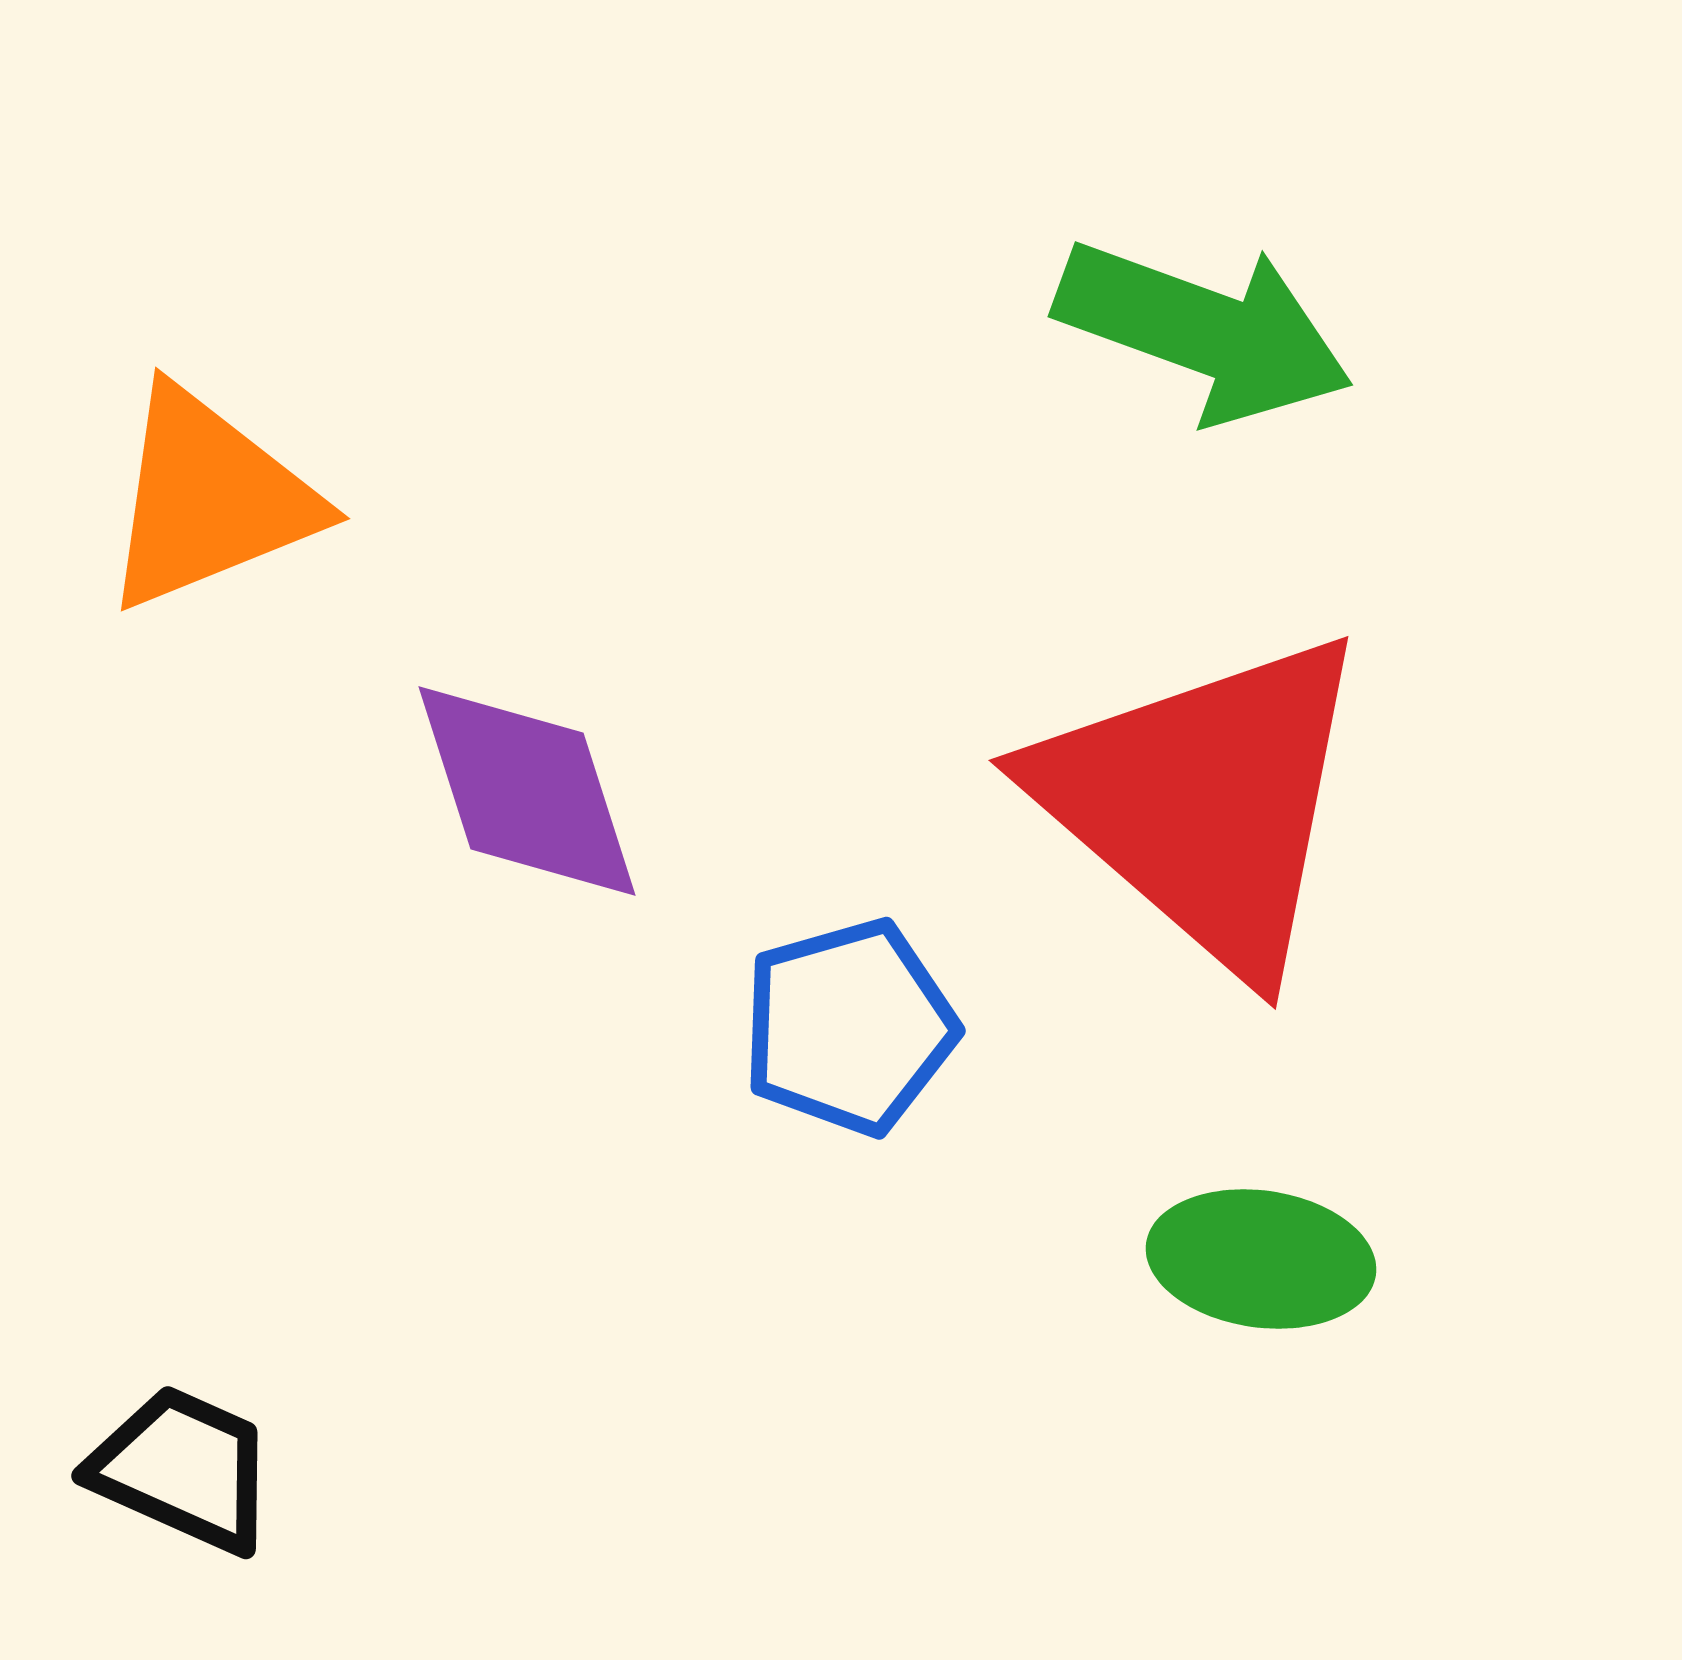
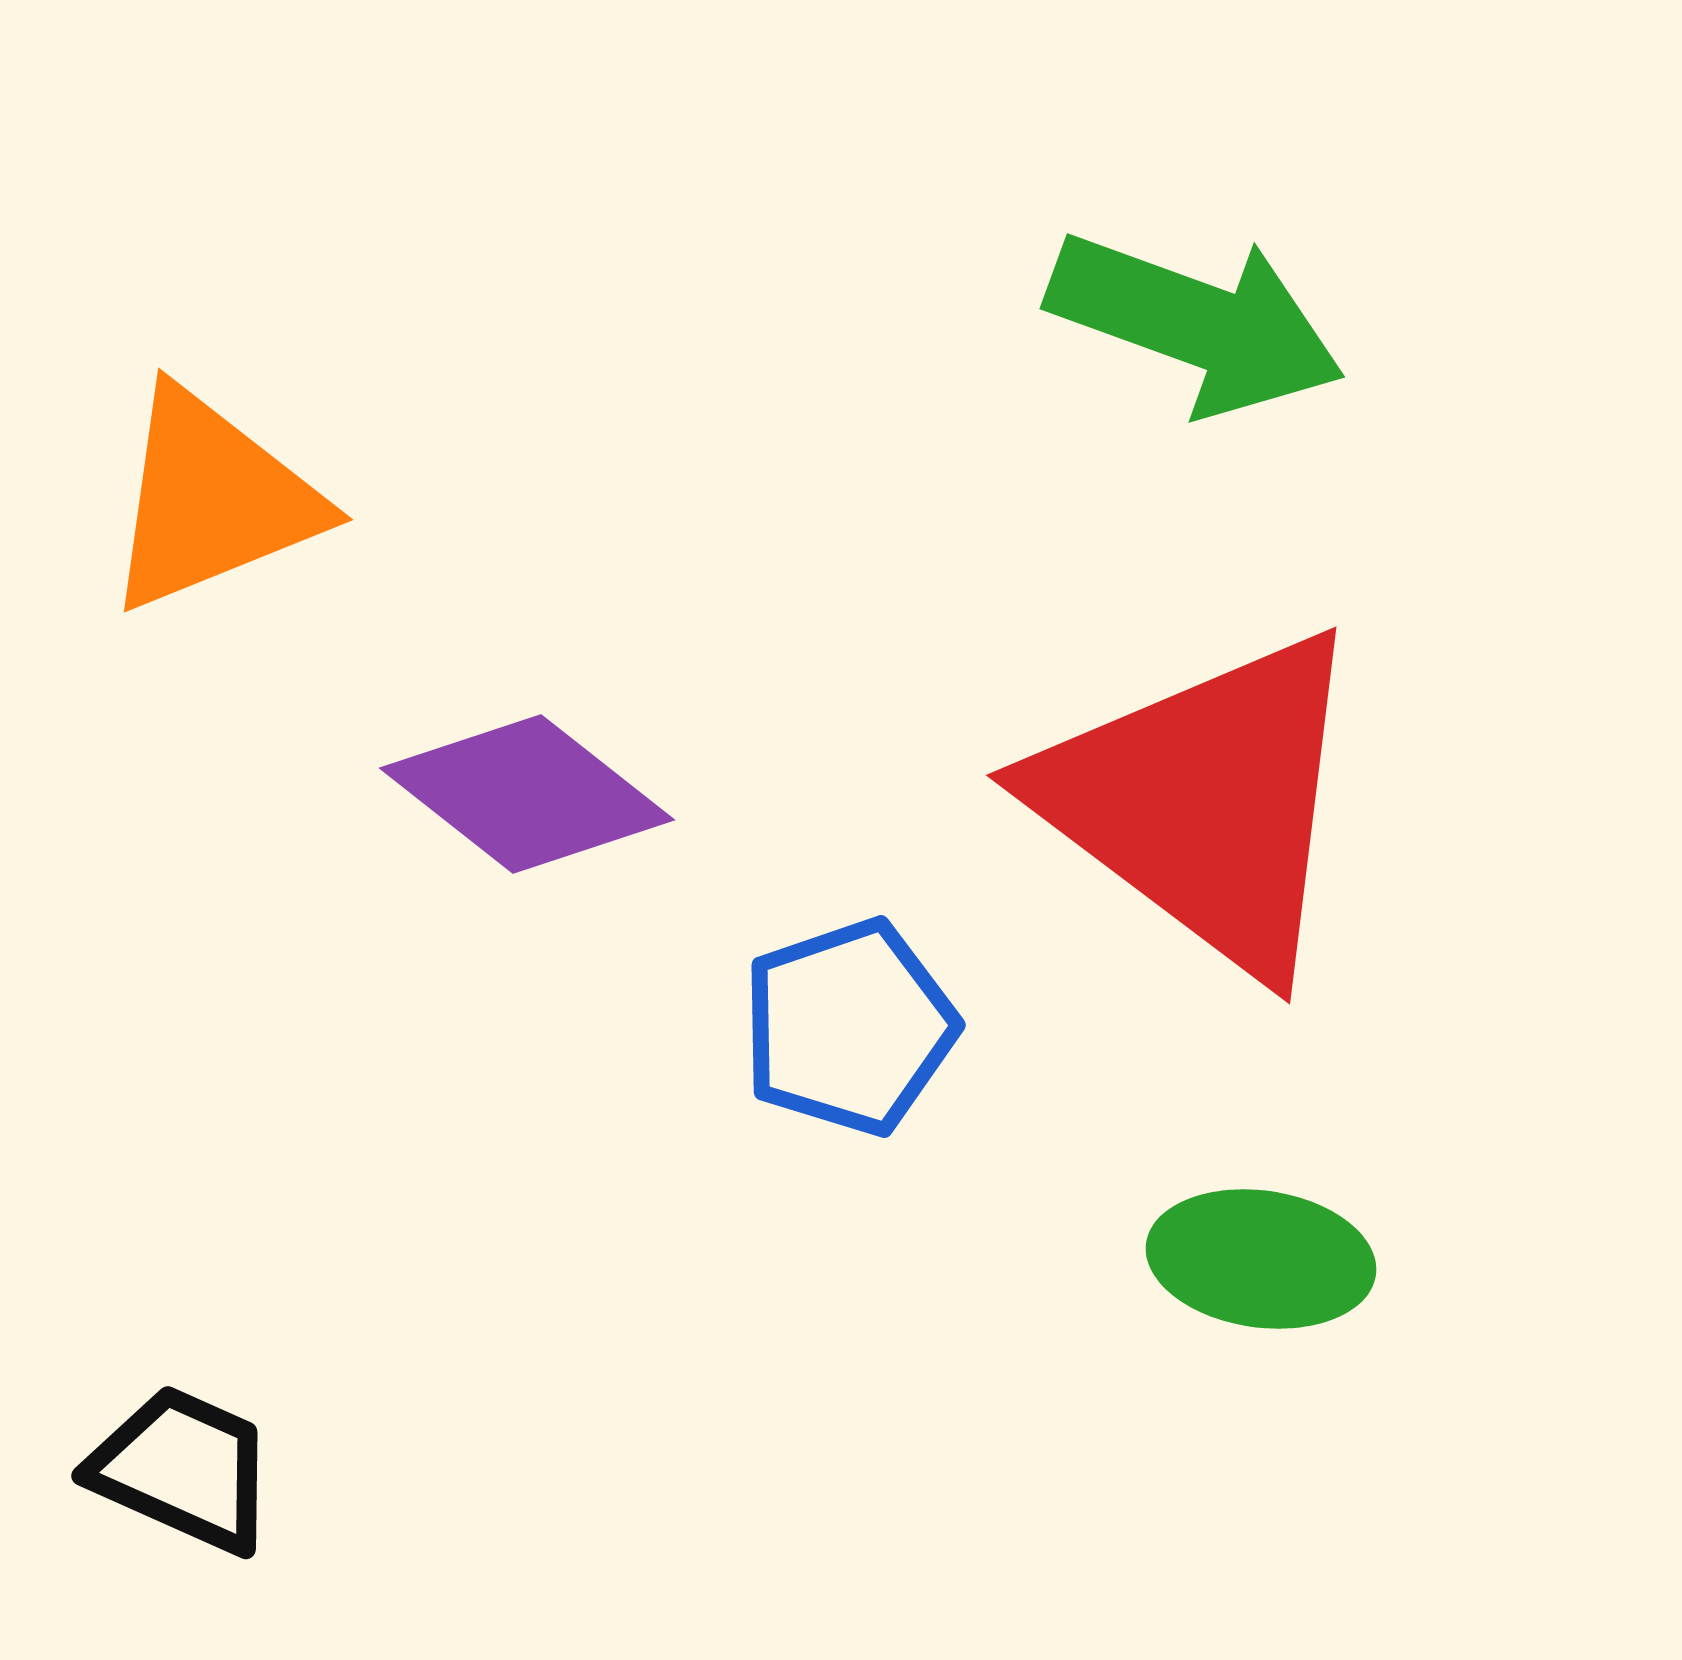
green arrow: moved 8 px left, 8 px up
orange triangle: moved 3 px right, 1 px down
purple diamond: moved 3 px down; rotated 34 degrees counterclockwise
red triangle: rotated 4 degrees counterclockwise
blue pentagon: rotated 3 degrees counterclockwise
